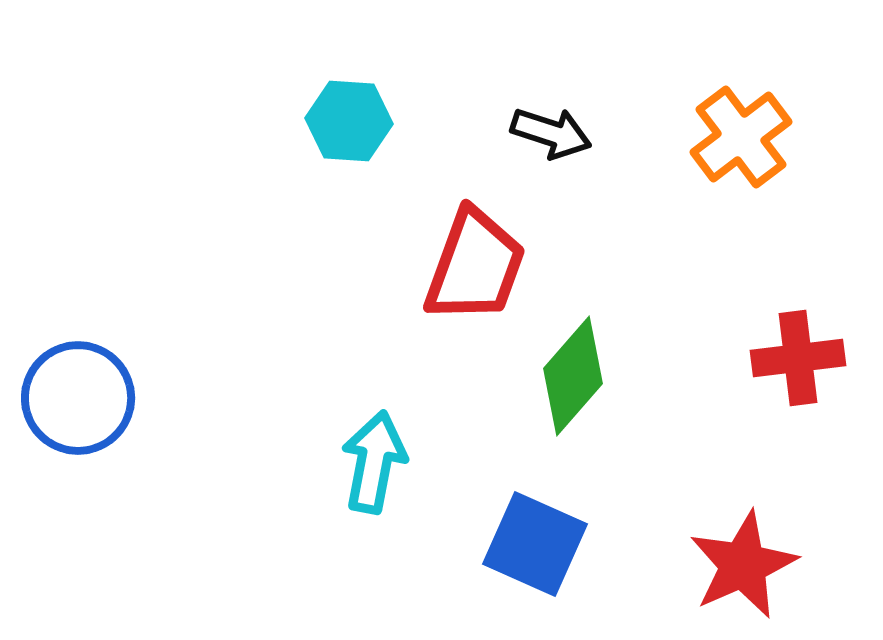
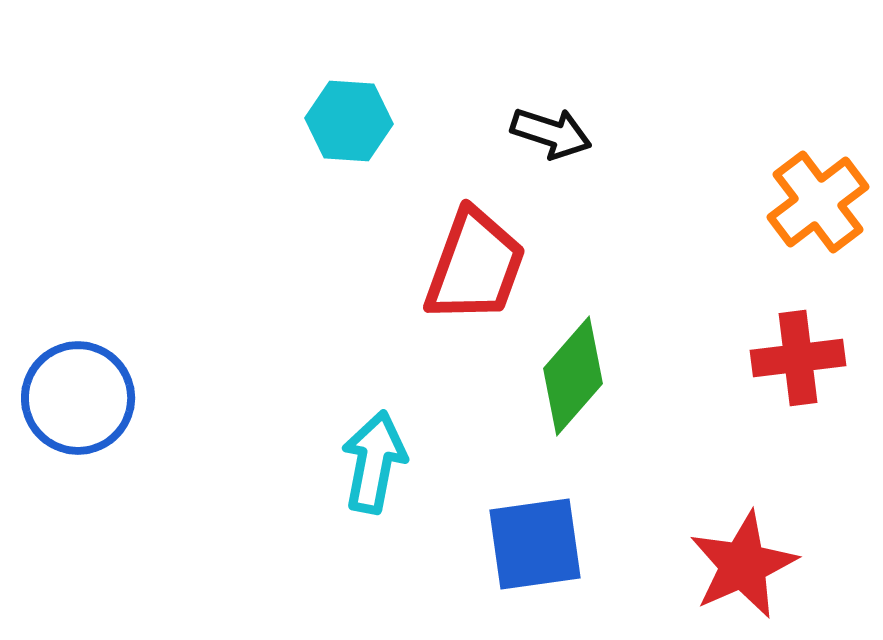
orange cross: moved 77 px right, 65 px down
blue square: rotated 32 degrees counterclockwise
